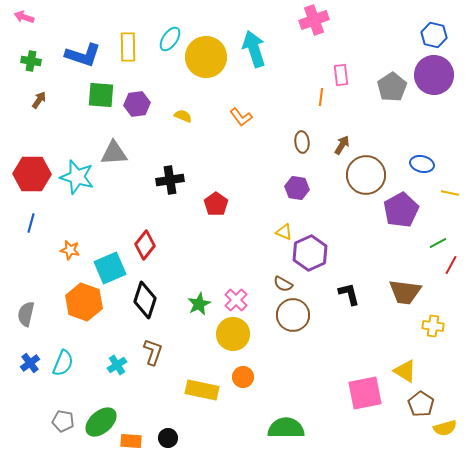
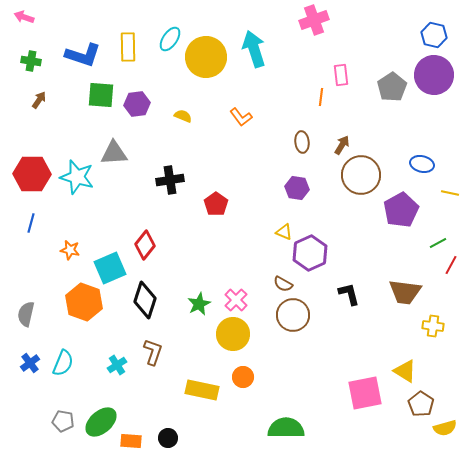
brown circle at (366, 175): moved 5 px left
